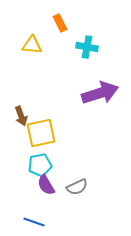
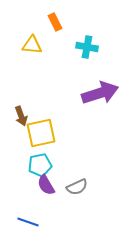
orange rectangle: moved 5 px left, 1 px up
blue line: moved 6 px left
